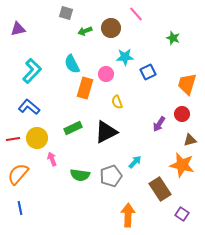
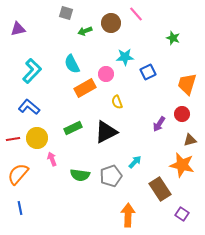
brown circle: moved 5 px up
orange rectangle: rotated 45 degrees clockwise
